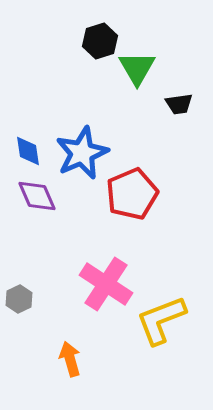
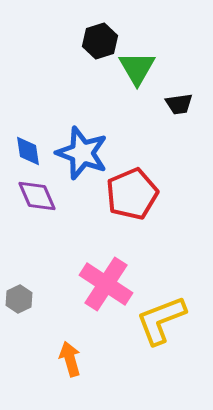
blue star: rotated 28 degrees counterclockwise
